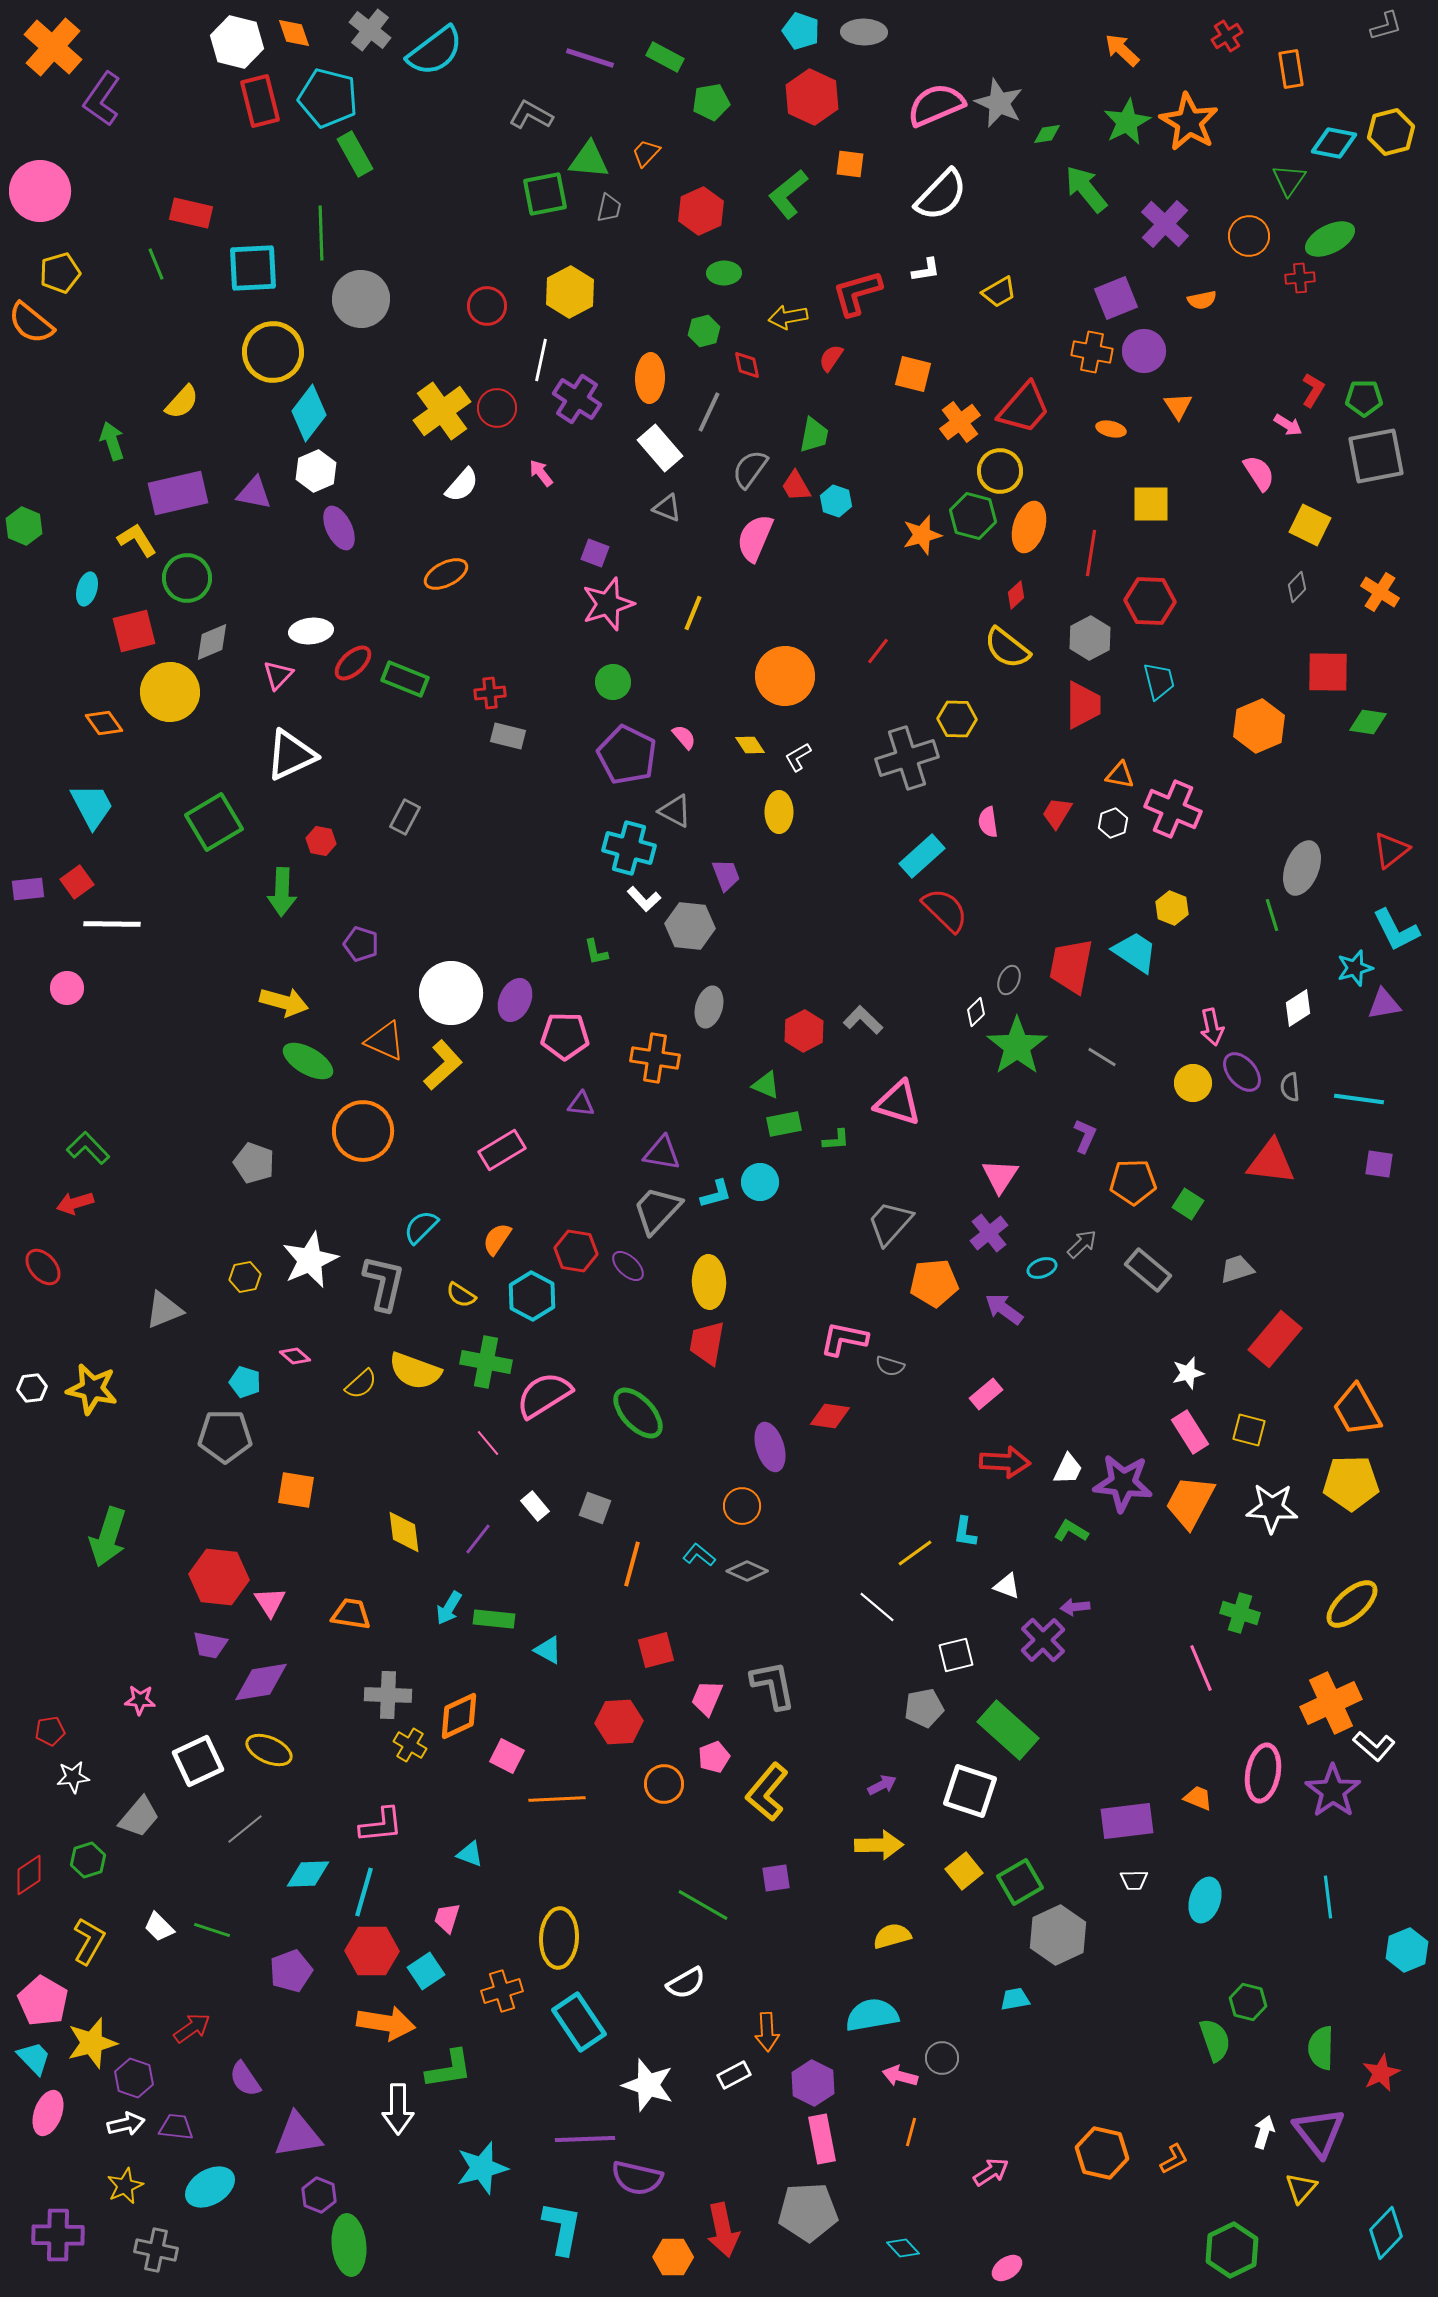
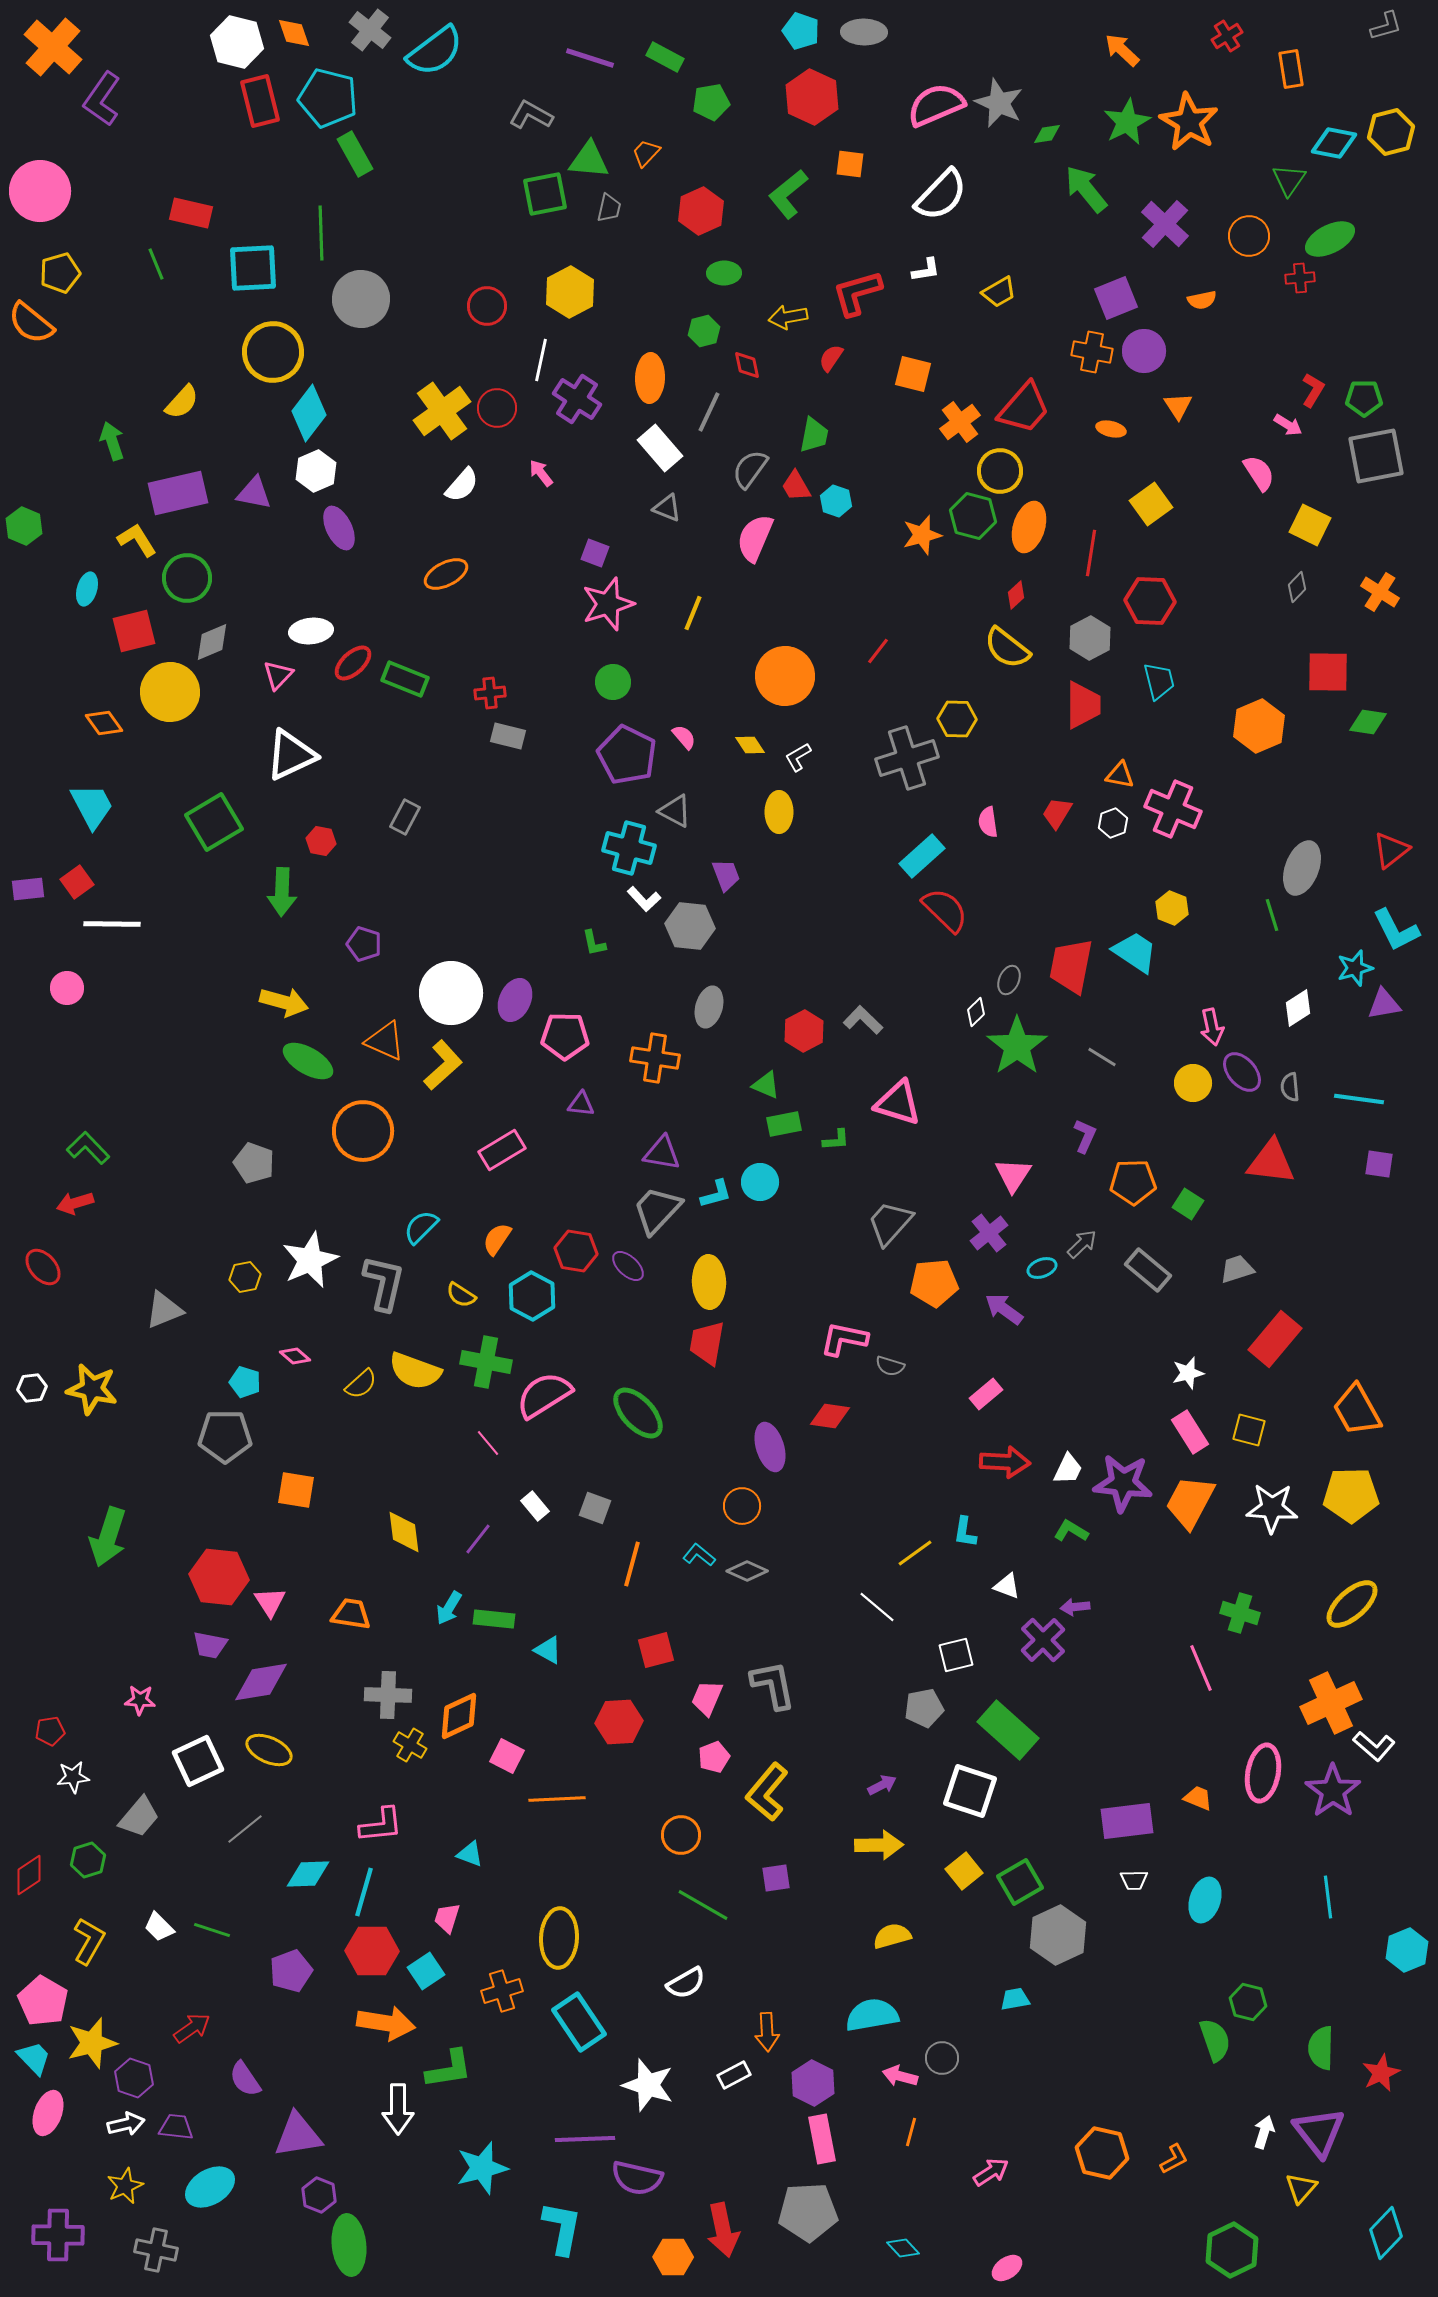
yellow square at (1151, 504): rotated 36 degrees counterclockwise
purple pentagon at (361, 944): moved 3 px right
green L-shape at (596, 952): moved 2 px left, 9 px up
pink triangle at (1000, 1176): moved 13 px right, 1 px up
yellow pentagon at (1351, 1483): moved 12 px down
orange circle at (664, 1784): moved 17 px right, 51 px down
